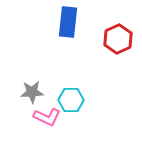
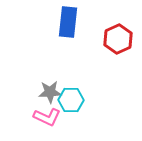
gray star: moved 18 px right
